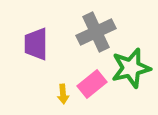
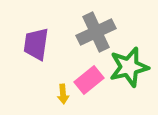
purple trapezoid: rotated 8 degrees clockwise
green star: moved 2 px left, 1 px up
pink rectangle: moved 3 px left, 4 px up
